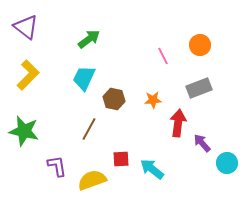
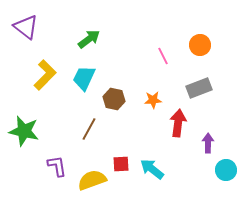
yellow L-shape: moved 17 px right
purple arrow: moved 6 px right; rotated 42 degrees clockwise
red square: moved 5 px down
cyan circle: moved 1 px left, 7 px down
